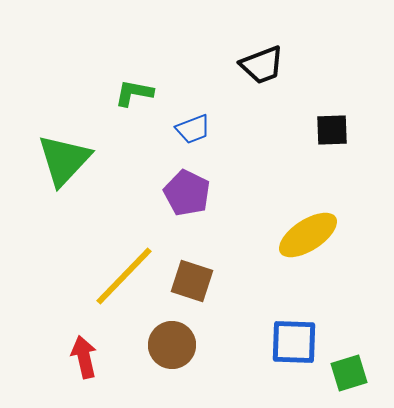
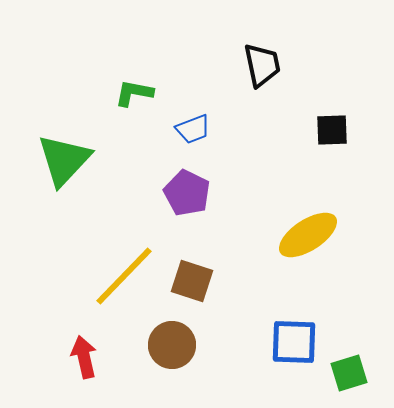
black trapezoid: rotated 81 degrees counterclockwise
